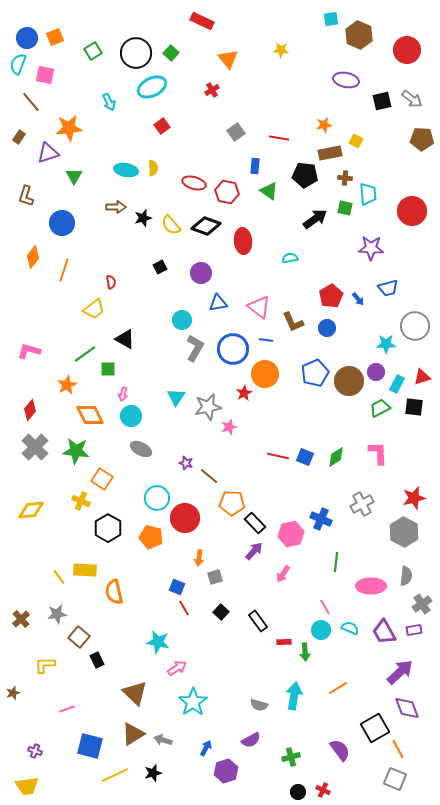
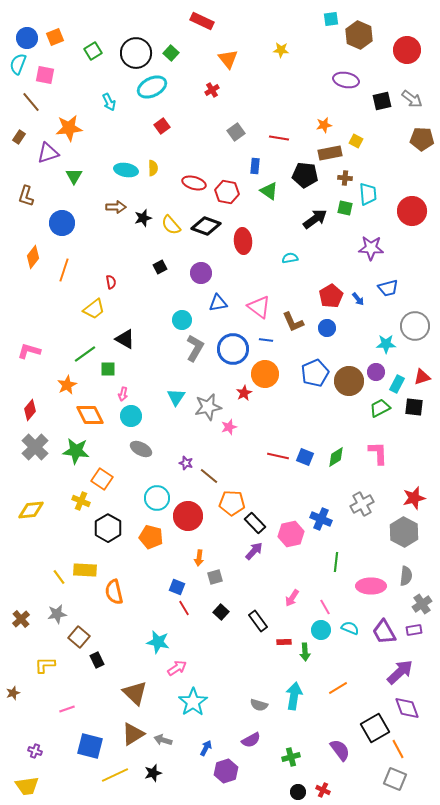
red circle at (185, 518): moved 3 px right, 2 px up
pink arrow at (283, 574): moved 9 px right, 24 px down
